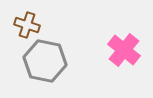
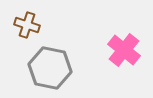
gray hexagon: moved 5 px right, 7 px down
